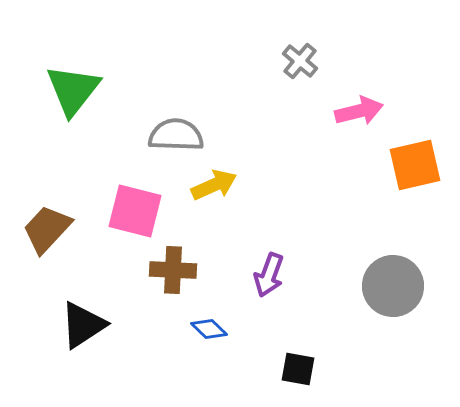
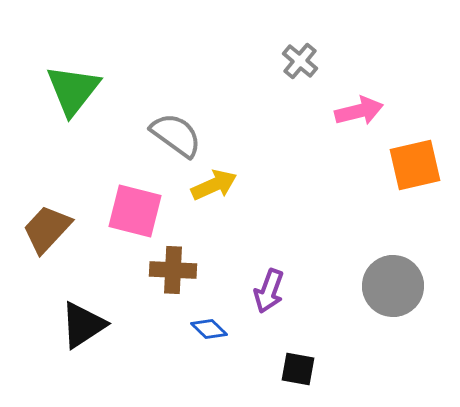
gray semicircle: rotated 34 degrees clockwise
purple arrow: moved 16 px down
